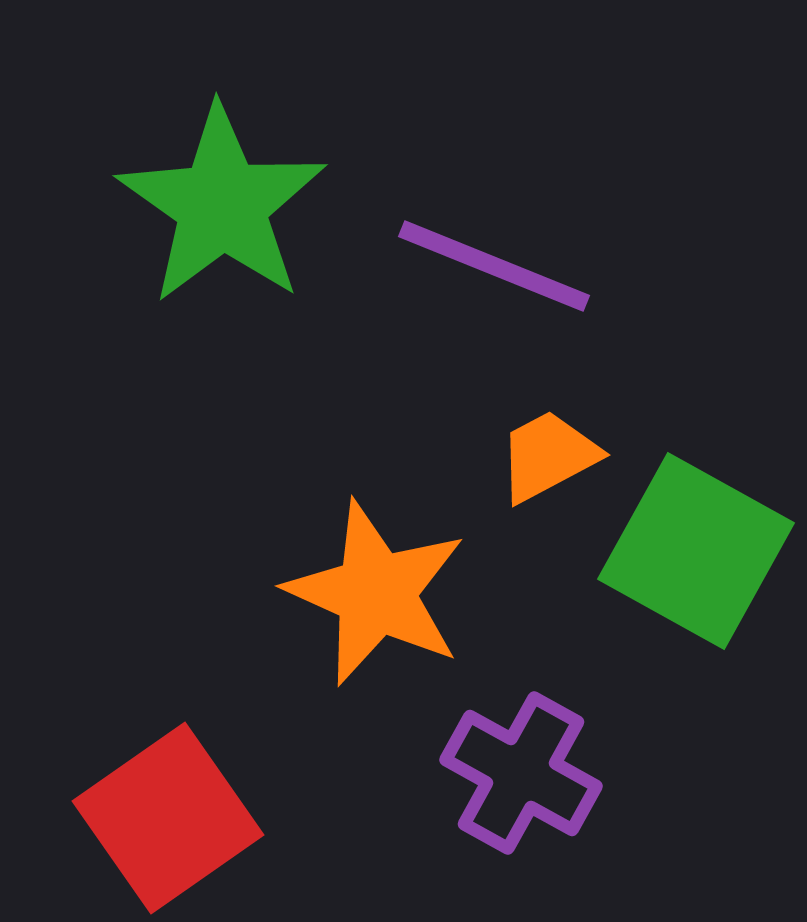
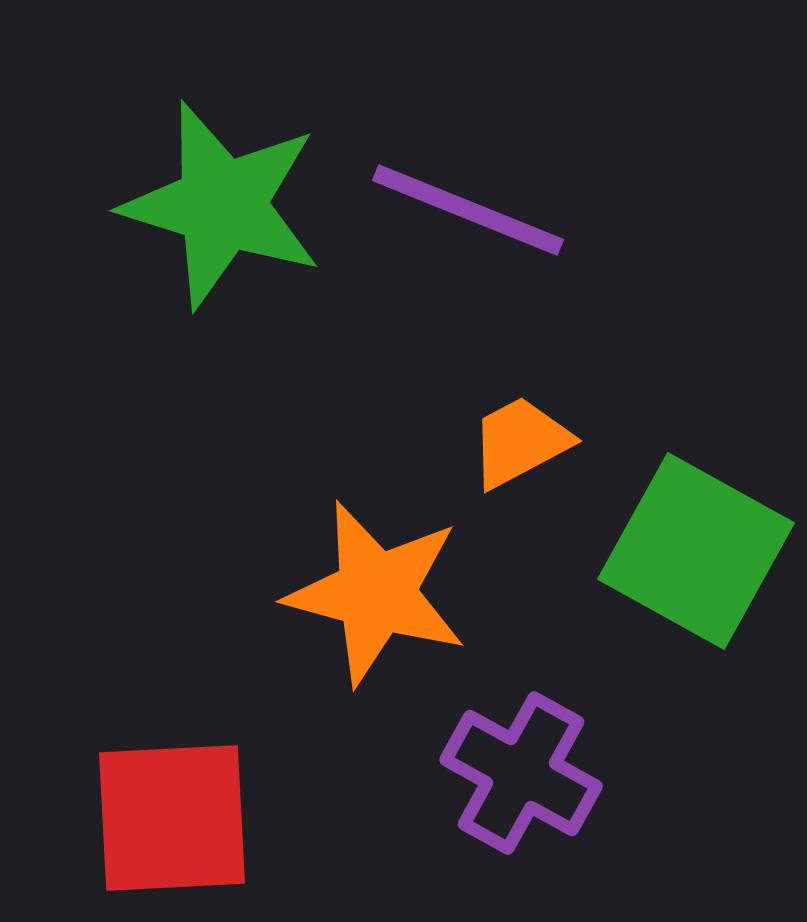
green star: rotated 18 degrees counterclockwise
purple line: moved 26 px left, 56 px up
orange trapezoid: moved 28 px left, 14 px up
orange star: rotated 9 degrees counterclockwise
red square: moved 4 px right; rotated 32 degrees clockwise
